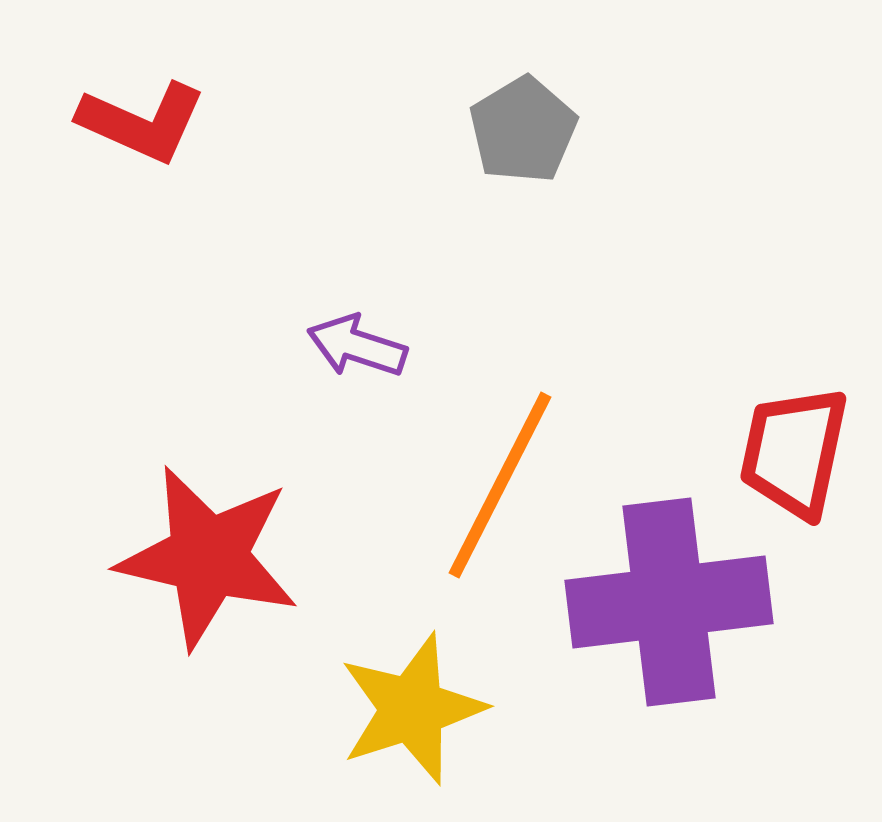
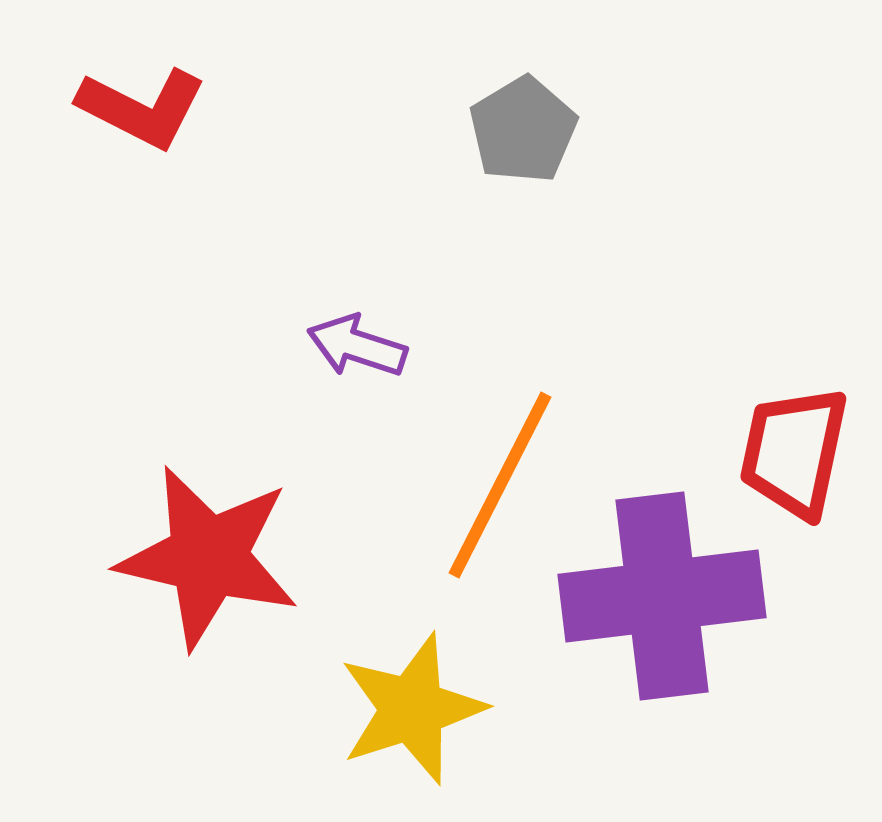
red L-shape: moved 14 px up; rotated 3 degrees clockwise
purple cross: moved 7 px left, 6 px up
